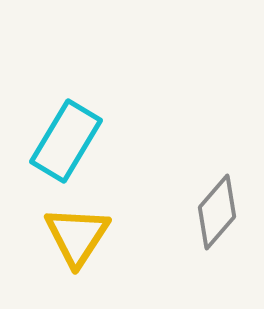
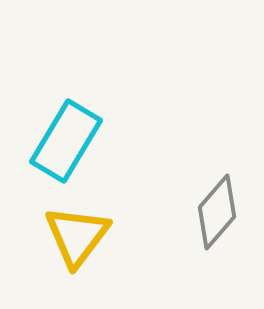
yellow triangle: rotated 4 degrees clockwise
